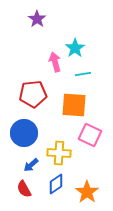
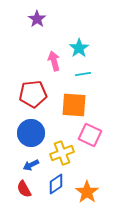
cyan star: moved 4 px right
pink arrow: moved 1 px left, 1 px up
blue circle: moved 7 px right
yellow cross: moved 3 px right; rotated 25 degrees counterclockwise
blue arrow: rotated 14 degrees clockwise
